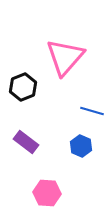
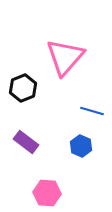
black hexagon: moved 1 px down
